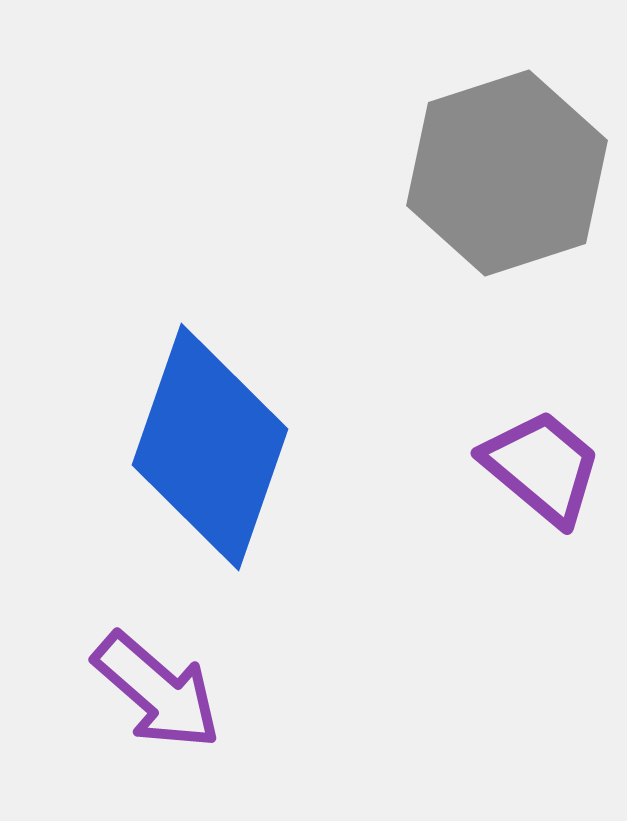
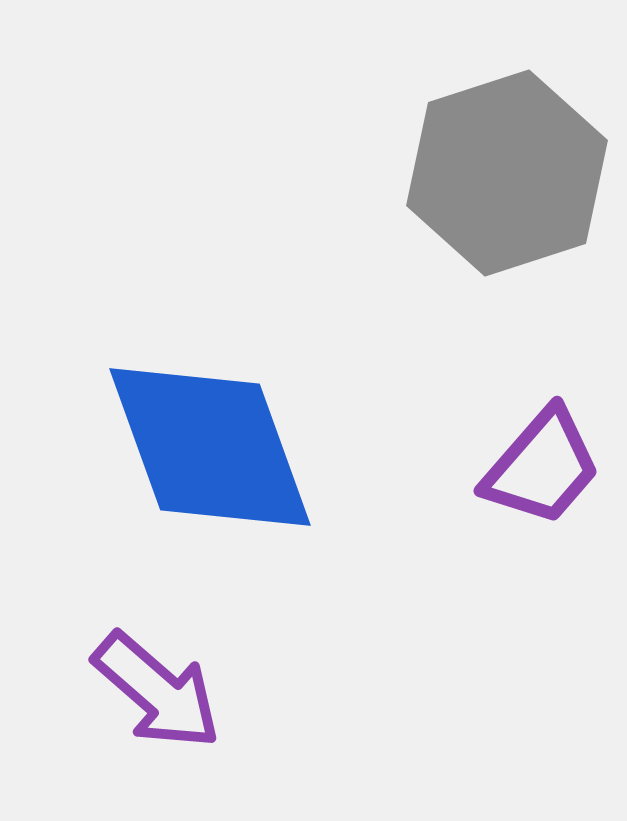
blue diamond: rotated 39 degrees counterclockwise
purple trapezoid: rotated 91 degrees clockwise
